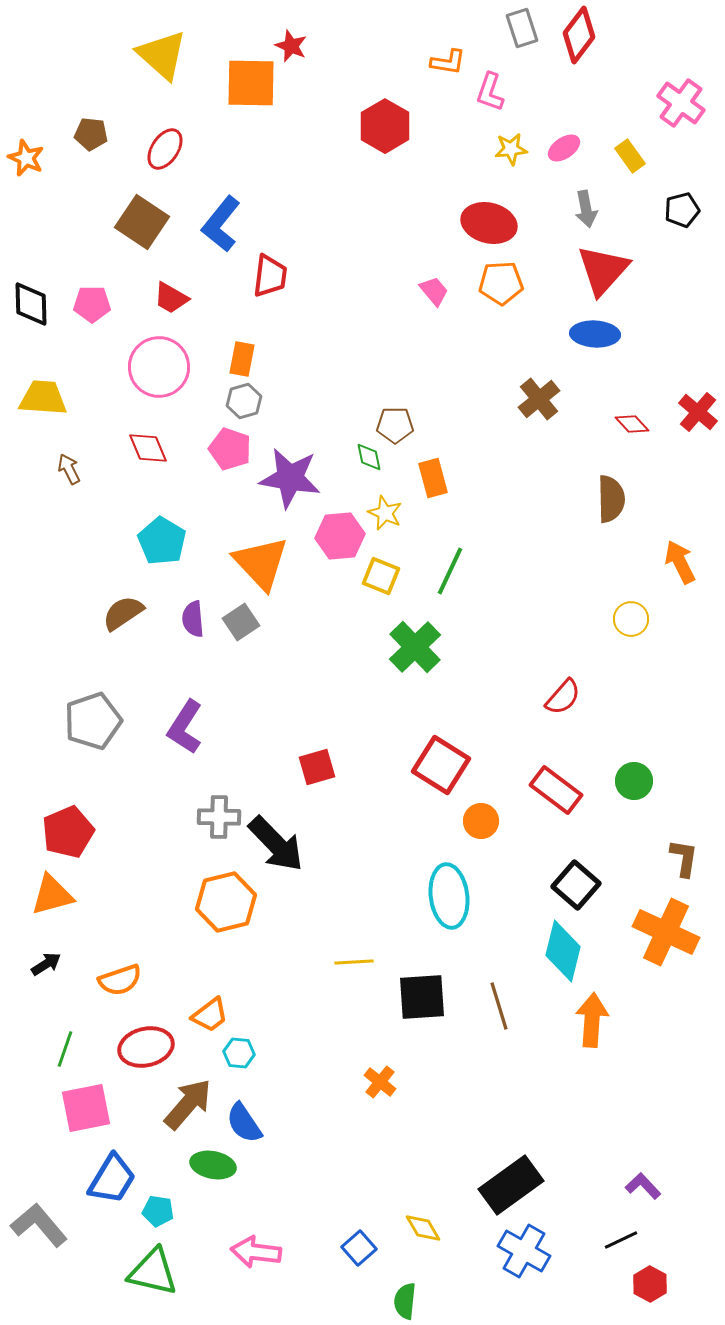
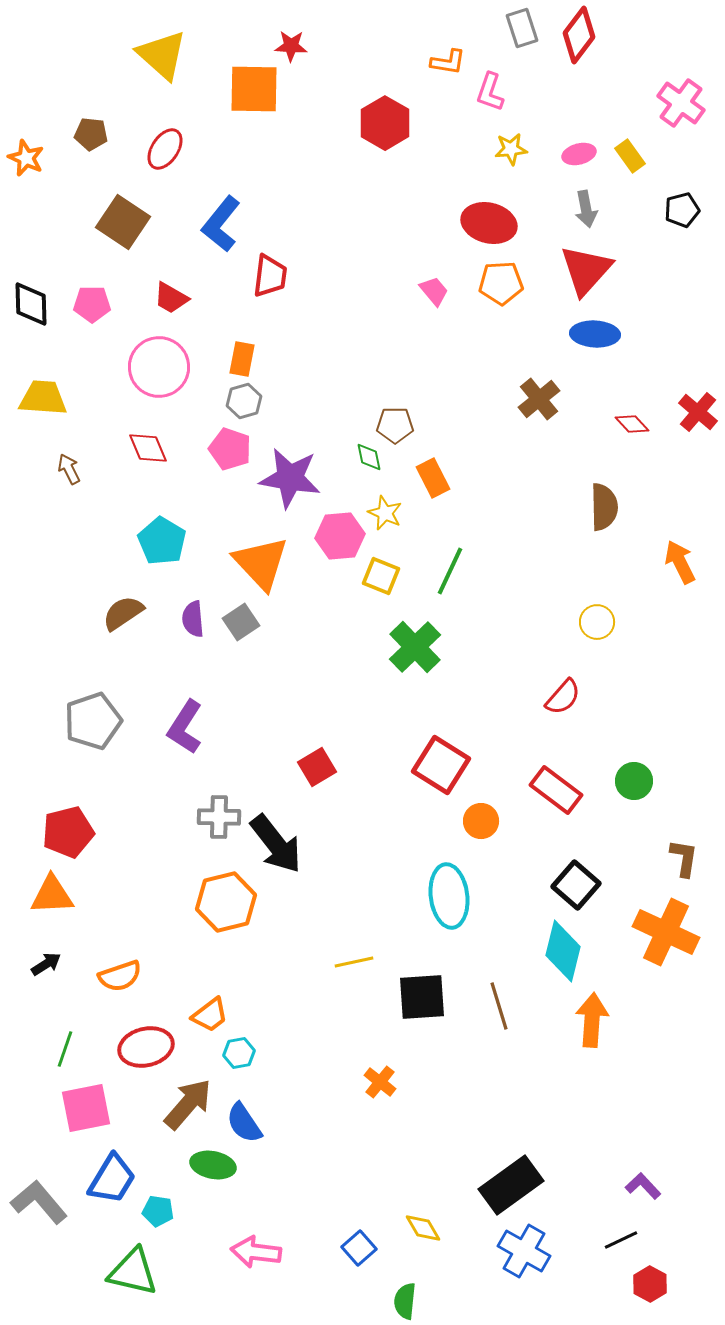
red star at (291, 46): rotated 20 degrees counterclockwise
orange square at (251, 83): moved 3 px right, 6 px down
red hexagon at (385, 126): moved 3 px up
pink ellipse at (564, 148): moved 15 px right, 6 px down; rotated 20 degrees clockwise
brown square at (142, 222): moved 19 px left
red triangle at (603, 270): moved 17 px left
orange rectangle at (433, 478): rotated 12 degrees counterclockwise
brown semicircle at (611, 499): moved 7 px left, 8 px down
yellow circle at (631, 619): moved 34 px left, 3 px down
red square at (317, 767): rotated 15 degrees counterclockwise
red pentagon at (68, 832): rotated 9 degrees clockwise
black arrow at (276, 844): rotated 6 degrees clockwise
orange triangle at (52, 895): rotated 12 degrees clockwise
yellow line at (354, 962): rotated 9 degrees counterclockwise
orange semicircle at (120, 980): moved 4 px up
cyan hexagon at (239, 1053): rotated 16 degrees counterclockwise
gray L-shape at (39, 1225): moved 23 px up
green triangle at (153, 1272): moved 20 px left
